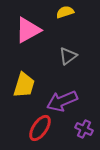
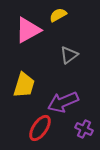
yellow semicircle: moved 7 px left, 3 px down; rotated 12 degrees counterclockwise
gray triangle: moved 1 px right, 1 px up
purple arrow: moved 1 px right, 1 px down
